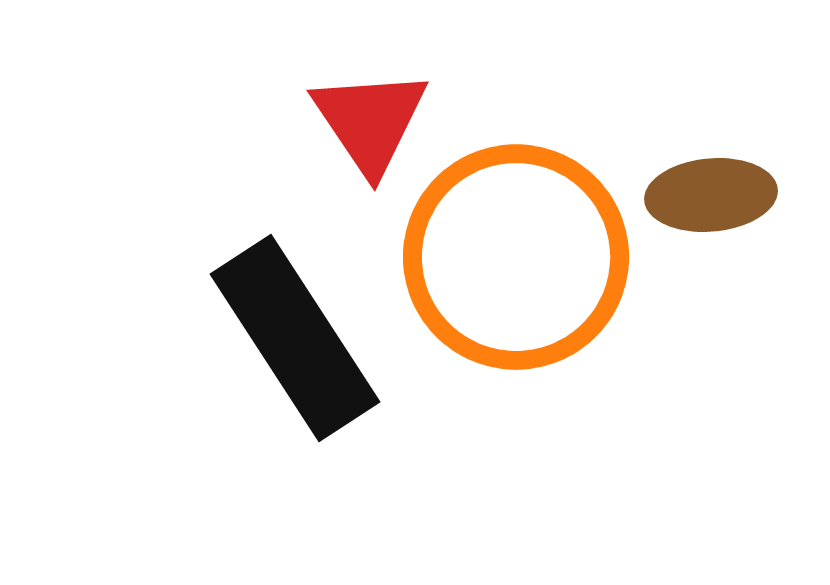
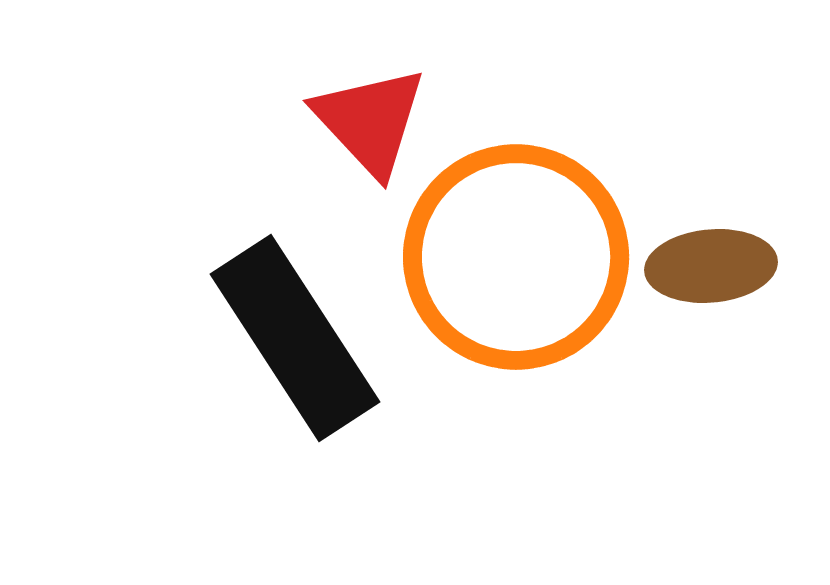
red triangle: rotated 9 degrees counterclockwise
brown ellipse: moved 71 px down
